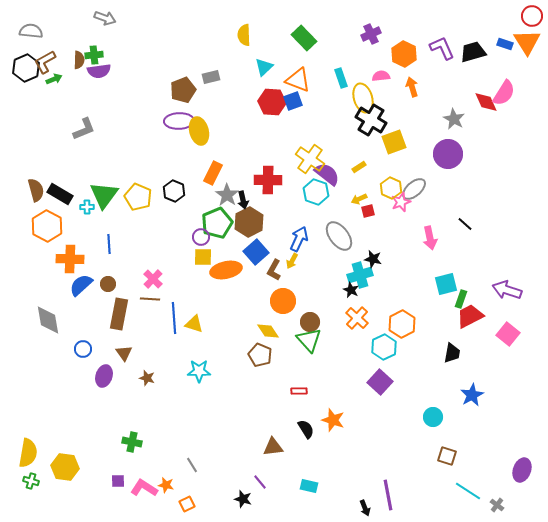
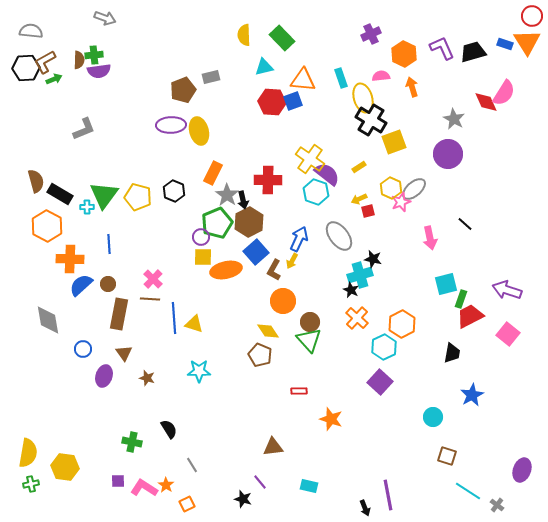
green rectangle at (304, 38): moved 22 px left
cyan triangle at (264, 67): rotated 30 degrees clockwise
black hexagon at (26, 68): rotated 20 degrees clockwise
orange triangle at (298, 80): moved 5 px right; rotated 16 degrees counterclockwise
purple ellipse at (179, 121): moved 8 px left, 4 px down
brown semicircle at (36, 190): moved 9 px up
yellow pentagon at (138, 197): rotated 8 degrees counterclockwise
orange star at (333, 420): moved 2 px left, 1 px up
black semicircle at (306, 429): moved 137 px left
green cross at (31, 481): moved 3 px down; rotated 28 degrees counterclockwise
orange star at (166, 485): rotated 21 degrees clockwise
